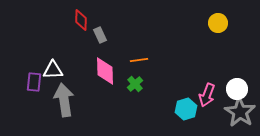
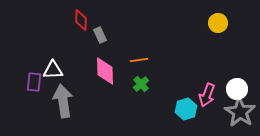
green cross: moved 6 px right
gray arrow: moved 1 px left, 1 px down
